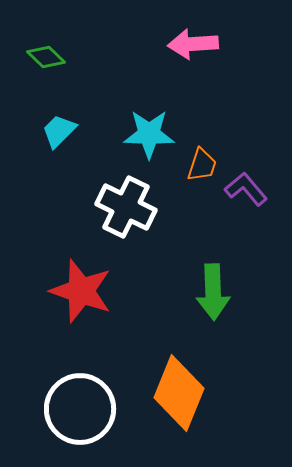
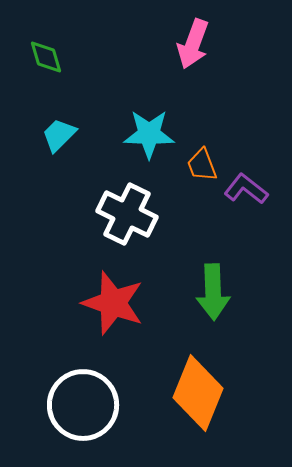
pink arrow: rotated 66 degrees counterclockwise
green diamond: rotated 30 degrees clockwise
cyan trapezoid: moved 4 px down
orange trapezoid: rotated 141 degrees clockwise
purple L-shape: rotated 12 degrees counterclockwise
white cross: moved 1 px right, 7 px down
red star: moved 32 px right, 12 px down
orange diamond: moved 19 px right
white circle: moved 3 px right, 4 px up
